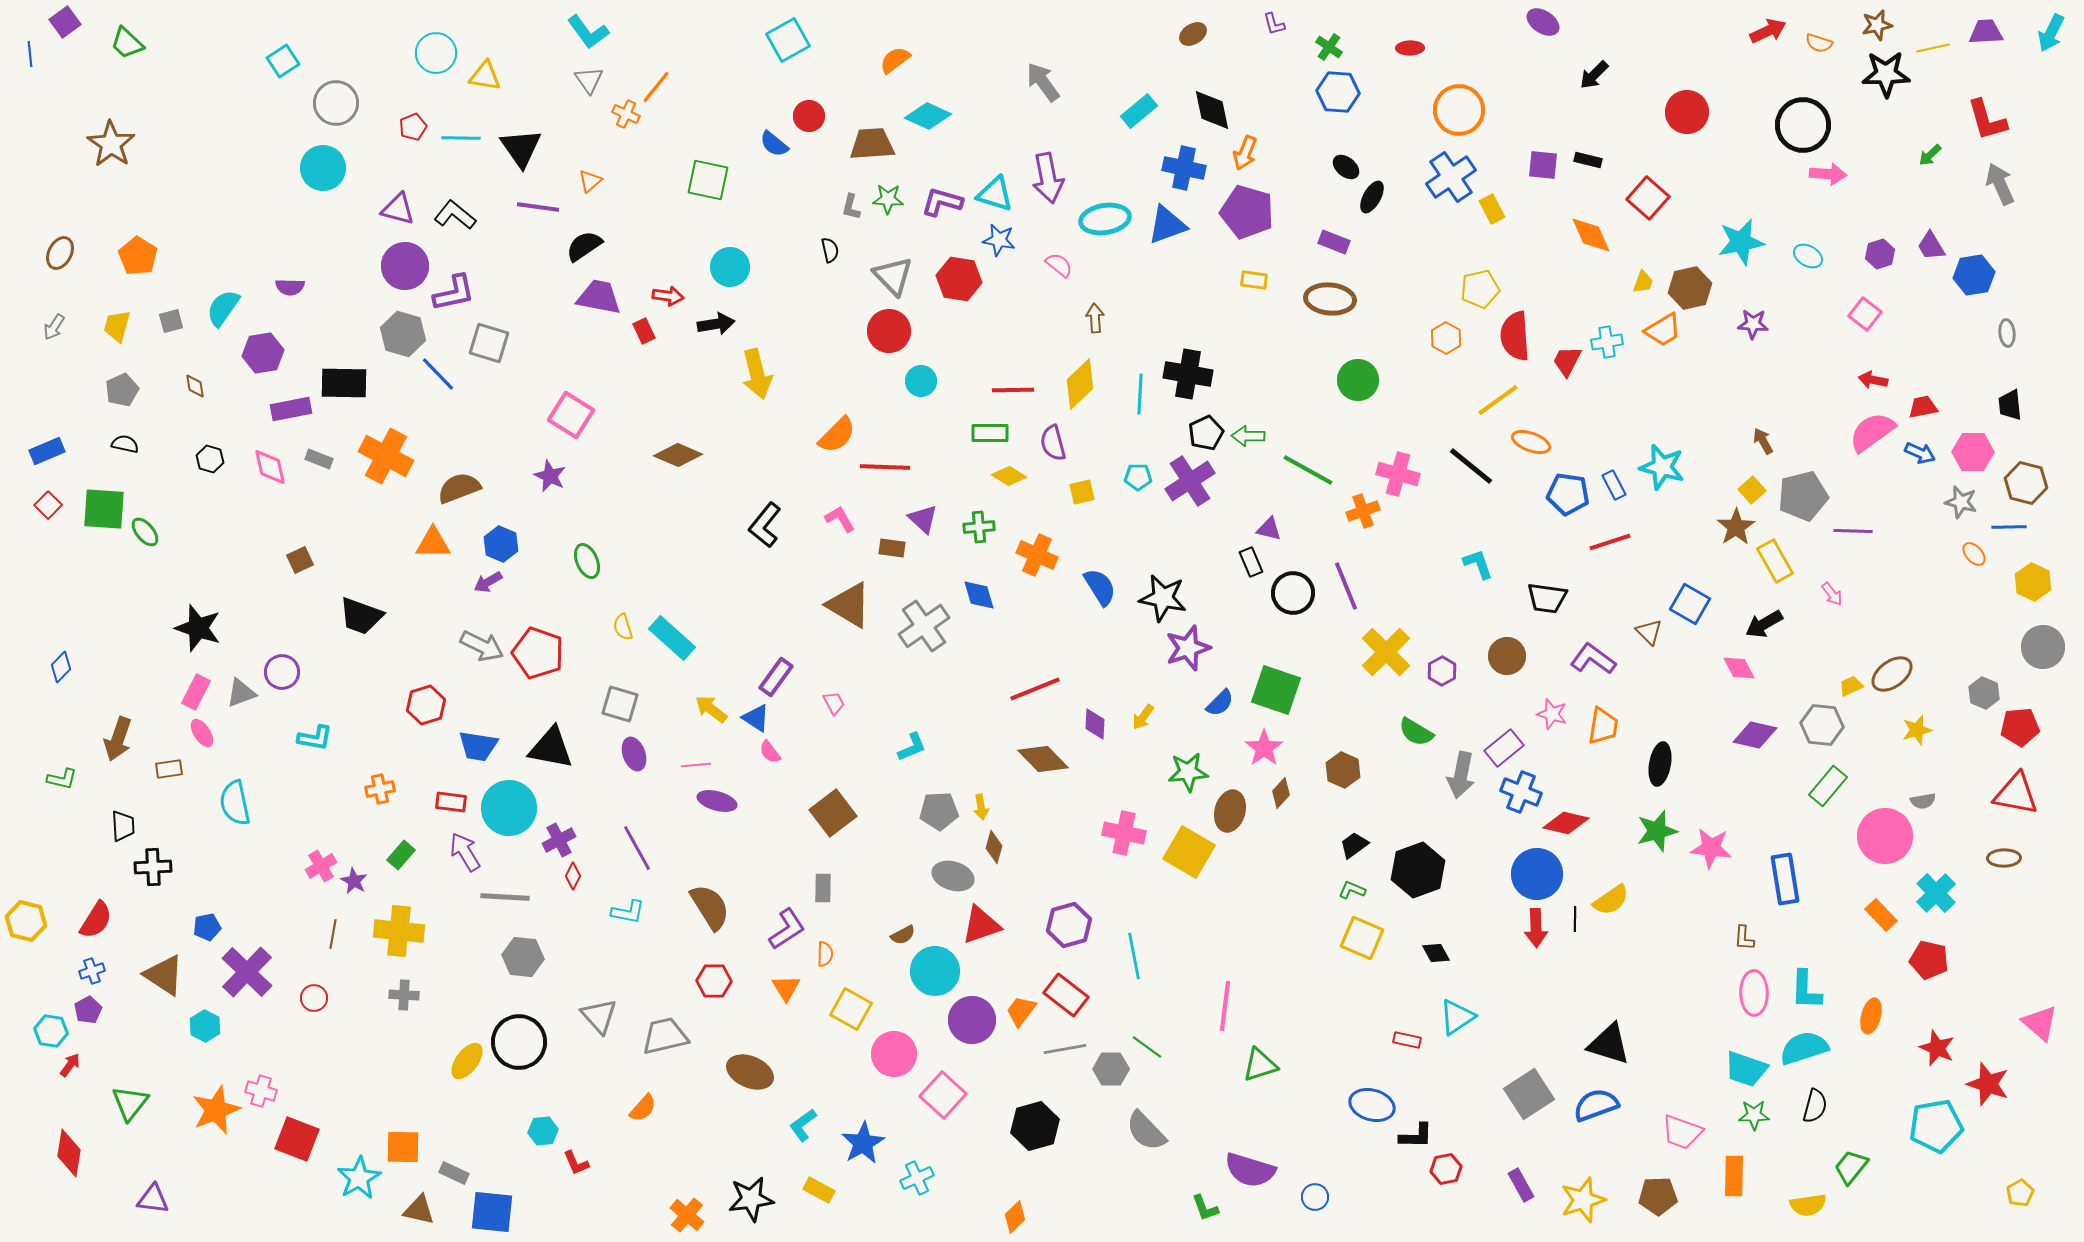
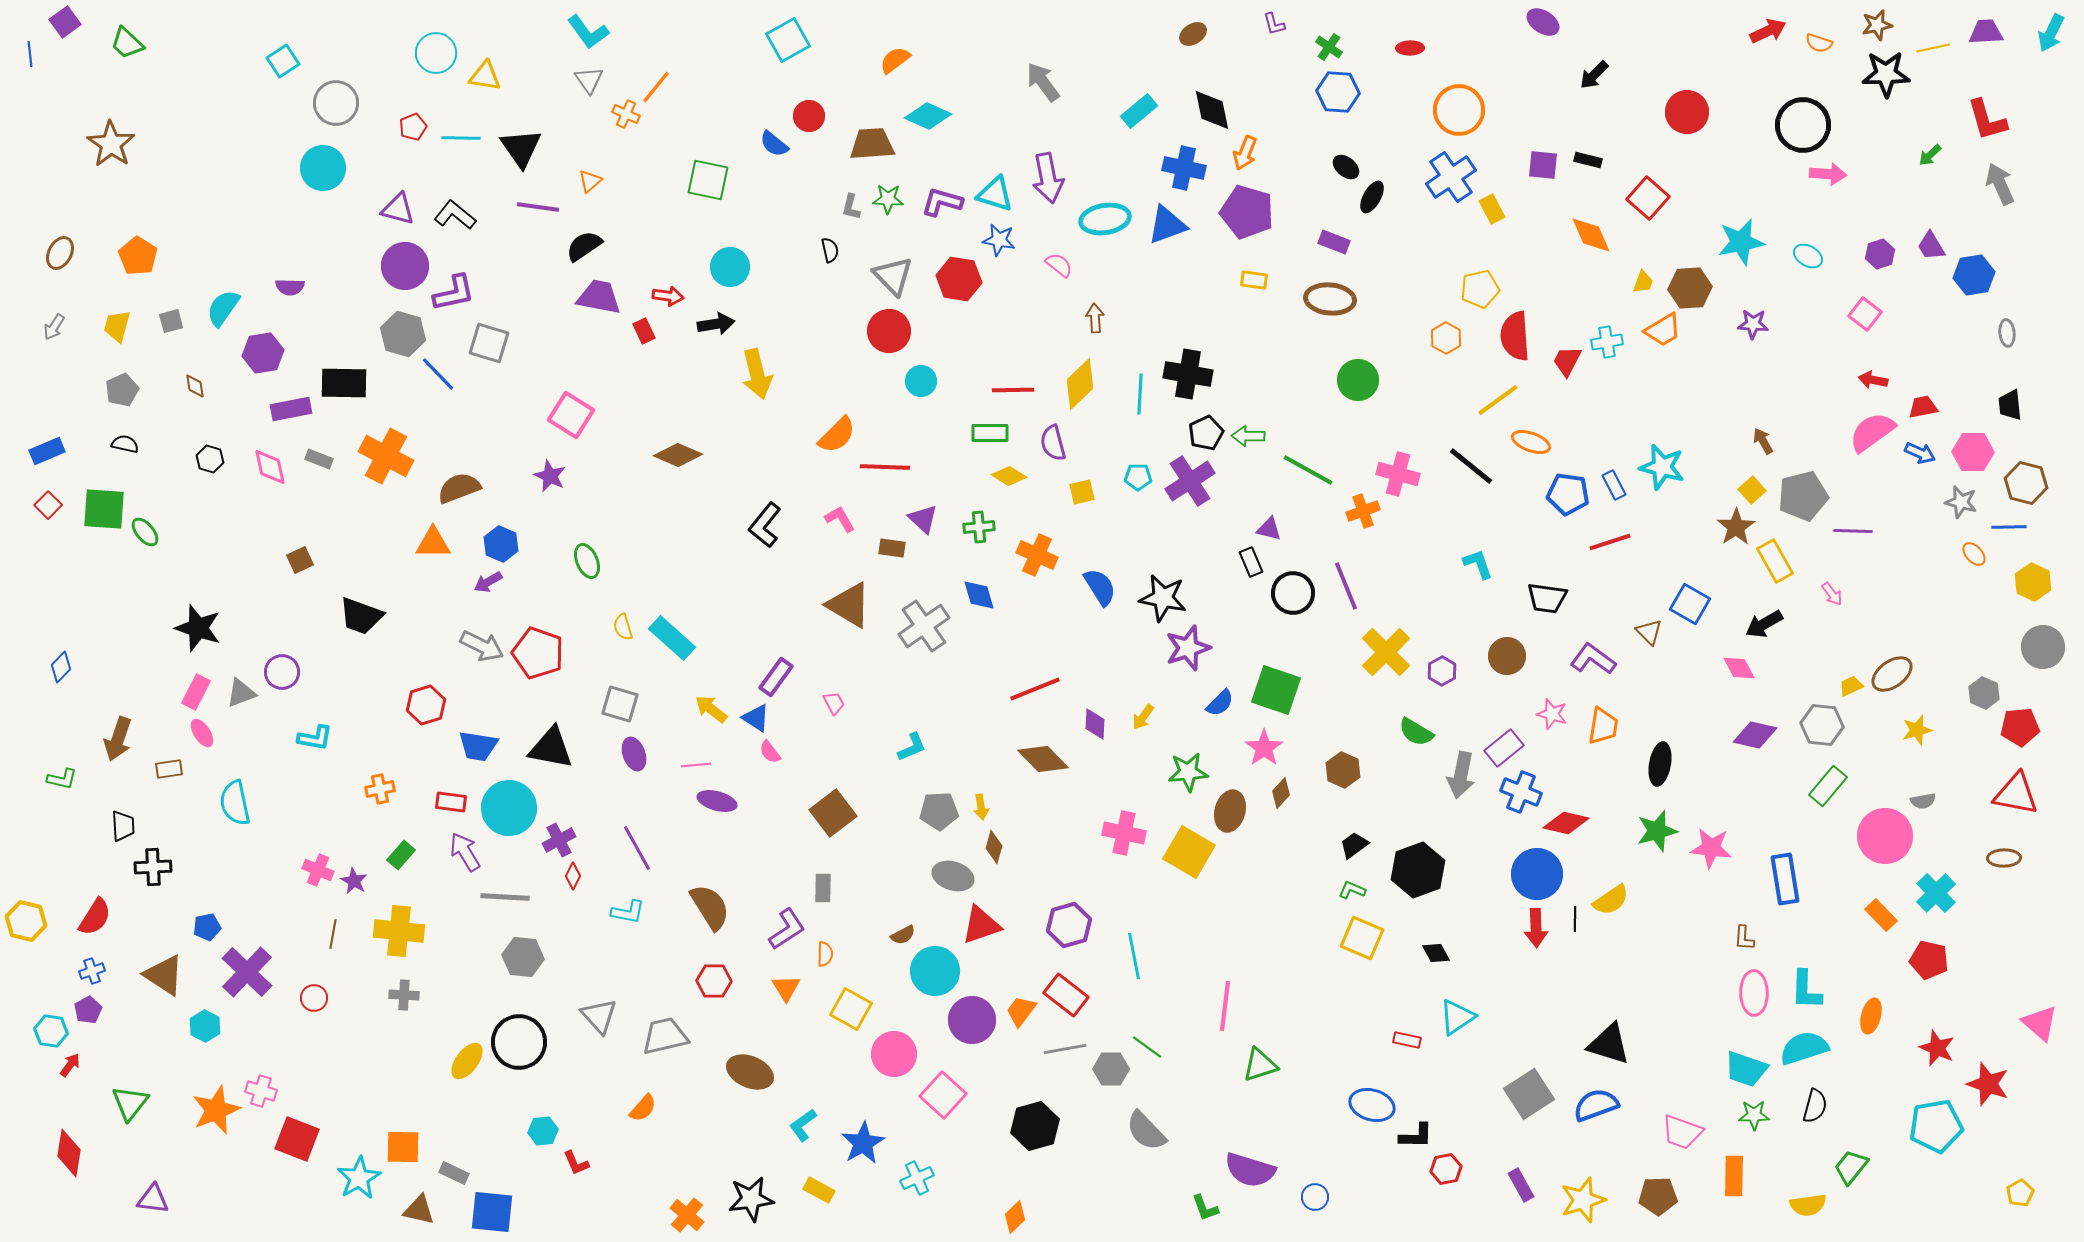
brown hexagon at (1690, 288): rotated 9 degrees clockwise
pink cross at (321, 866): moved 3 px left, 4 px down; rotated 36 degrees counterclockwise
red semicircle at (96, 920): moved 1 px left, 3 px up
